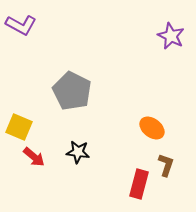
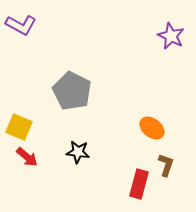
red arrow: moved 7 px left
